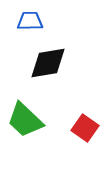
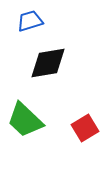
blue trapezoid: rotated 16 degrees counterclockwise
red square: rotated 24 degrees clockwise
